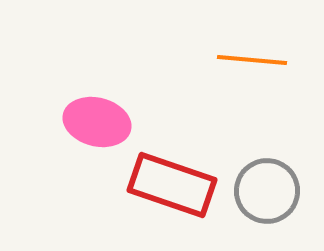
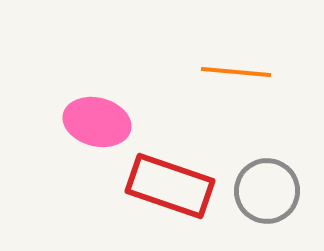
orange line: moved 16 px left, 12 px down
red rectangle: moved 2 px left, 1 px down
